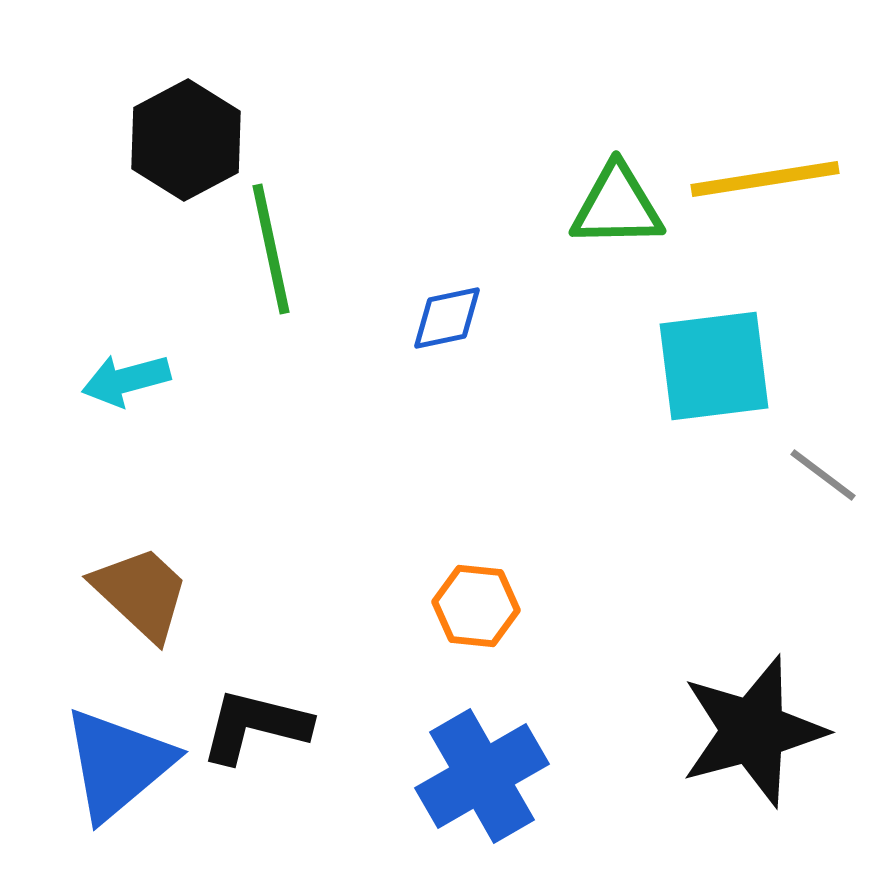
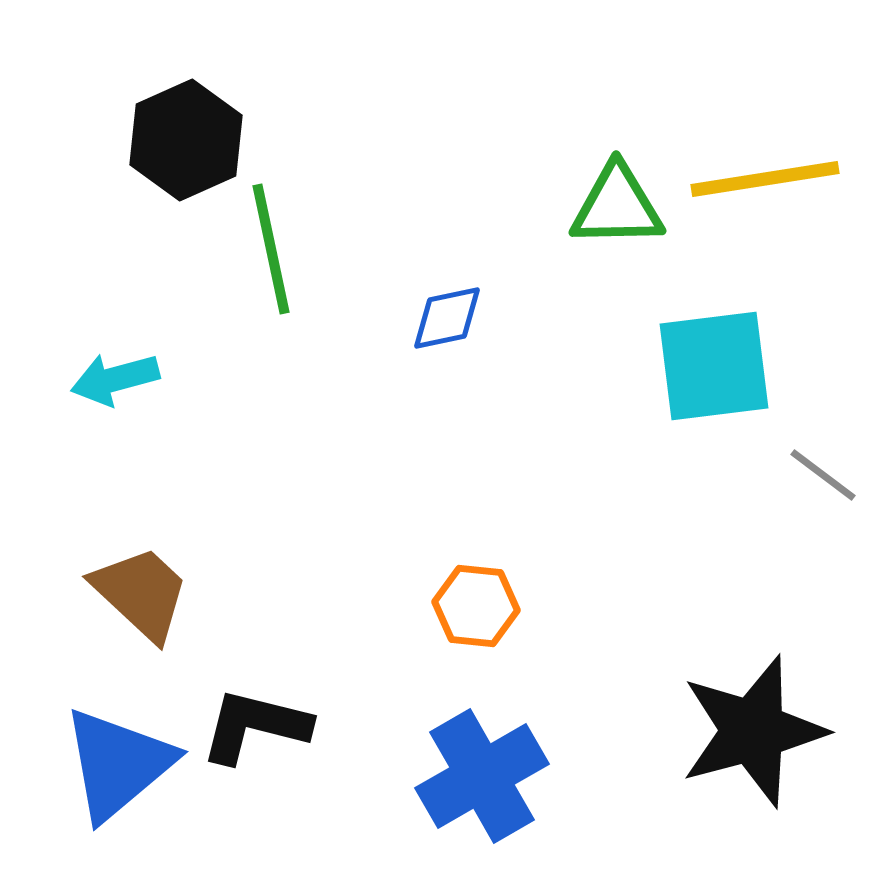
black hexagon: rotated 4 degrees clockwise
cyan arrow: moved 11 px left, 1 px up
